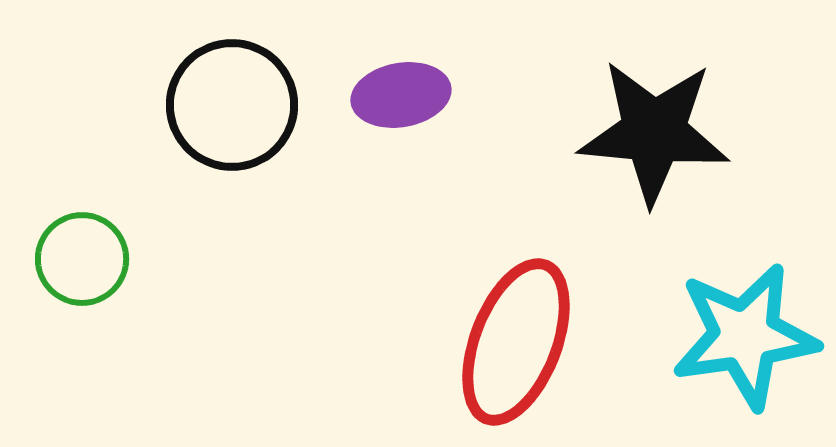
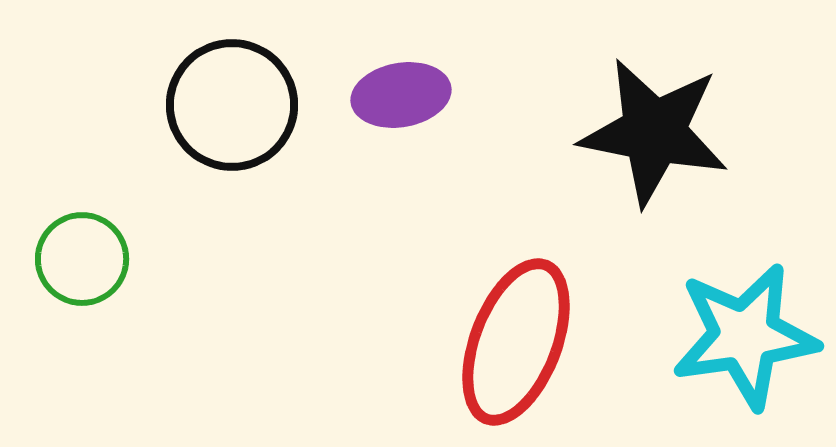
black star: rotated 6 degrees clockwise
